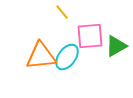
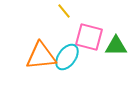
yellow line: moved 2 px right, 1 px up
pink square: moved 1 px left, 1 px down; rotated 20 degrees clockwise
green triangle: rotated 30 degrees clockwise
